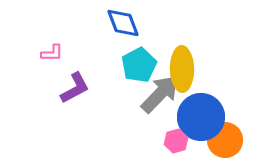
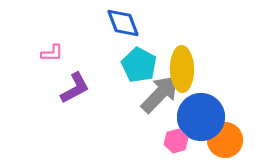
cyan pentagon: rotated 16 degrees counterclockwise
